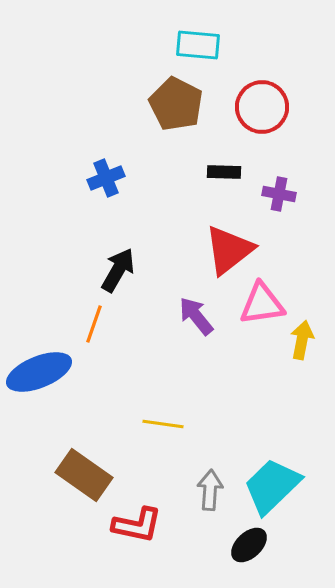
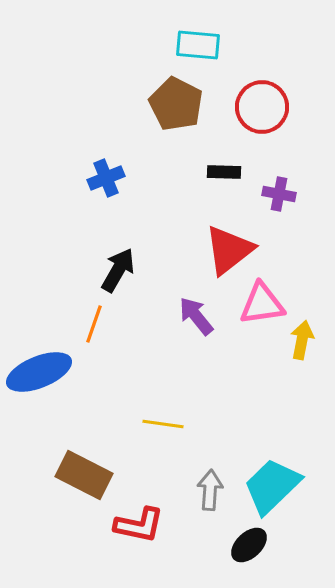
brown rectangle: rotated 8 degrees counterclockwise
red L-shape: moved 2 px right
